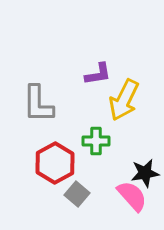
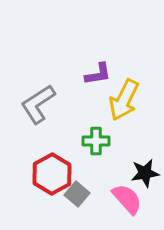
gray L-shape: rotated 57 degrees clockwise
red hexagon: moved 3 px left, 11 px down
pink semicircle: moved 5 px left, 3 px down
